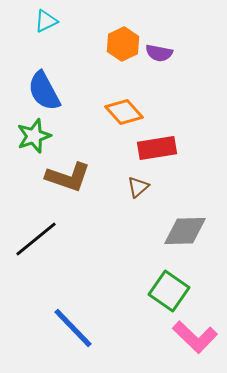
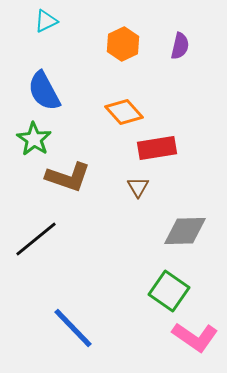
purple semicircle: moved 21 px right, 7 px up; rotated 88 degrees counterclockwise
green star: moved 3 px down; rotated 20 degrees counterclockwise
brown triangle: rotated 20 degrees counterclockwise
pink L-shape: rotated 9 degrees counterclockwise
